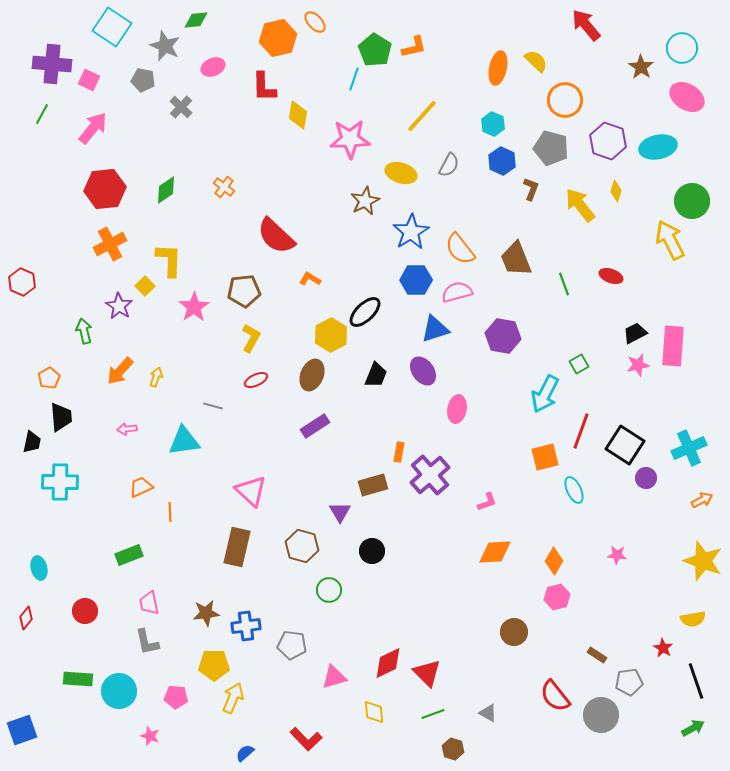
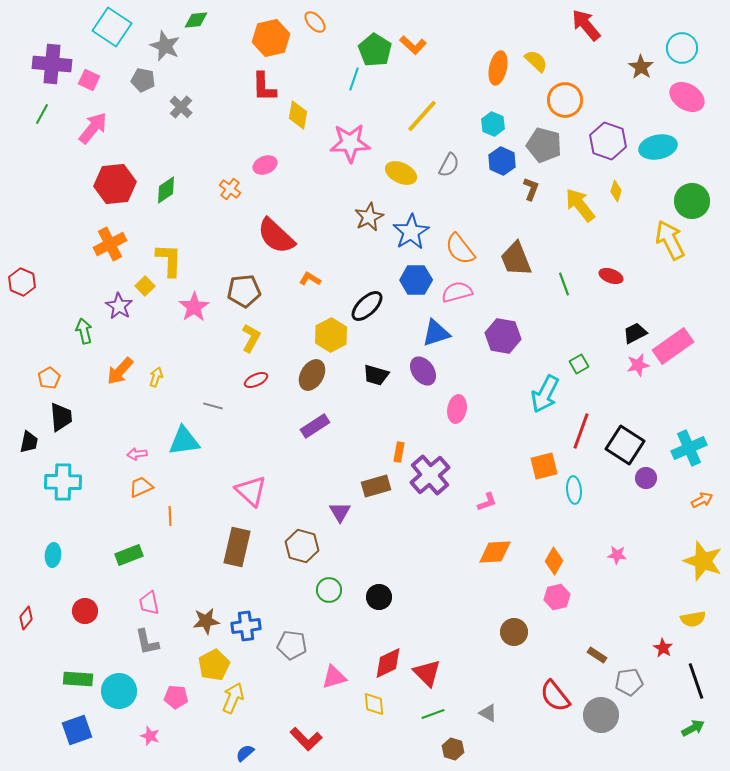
orange hexagon at (278, 38): moved 7 px left
orange L-shape at (414, 47): moved 1 px left, 2 px up; rotated 56 degrees clockwise
pink ellipse at (213, 67): moved 52 px right, 98 px down
pink star at (350, 139): moved 4 px down
gray pentagon at (551, 148): moved 7 px left, 3 px up
yellow ellipse at (401, 173): rotated 8 degrees clockwise
orange cross at (224, 187): moved 6 px right, 2 px down
red hexagon at (105, 189): moved 10 px right, 5 px up
brown star at (365, 201): moved 4 px right, 16 px down
black ellipse at (365, 312): moved 2 px right, 6 px up
blue triangle at (435, 329): moved 1 px right, 4 px down
pink rectangle at (673, 346): rotated 51 degrees clockwise
brown ellipse at (312, 375): rotated 8 degrees clockwise
black trapezoid at (376, 375): rotated 84 degrees clockwise
pink arrow at (127, 429): moved 10 px right, 25 px down
black trapezoid at (32, 442): moved 3 px left
orange square at (545, 457): moved 1 px left, 9 px down
cyan cross at (60, 482): moved 3 px right
brown rectangle at (373, 485): moved 3 px right, 1 px down
cyan ellipse at (574, 490): rotated 20 degrees clockwise
orange line at (170, 512): moved 4 px down
black circle at (372, 551): moved 7 px right, 46 px down
cyan ellipse at (39, 568): moved 14 px right, 13 px up; rotated 20 degrees clockwise
brown star at (206, 613): moved 8 px down
yellow pentagon at (214, 665): rotated 28 degrees counterclockwise
yellow diamond at (374, 712): moved 8 px up
blue square at (22, 730): moved 55 px right
